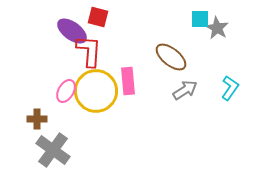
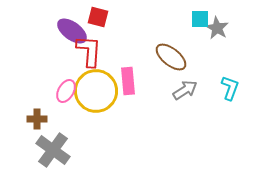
cyan L-shape: rotated 15 degrees counterclockwise
